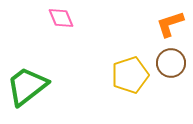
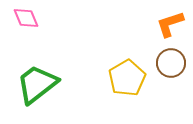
pink diamond: moved 35 px left
yellow pentagon: moved 3 px left, 3 px down; rotated 12 degrees counterclockwise
green trapezoid: moved 10 px right, 2 px up
